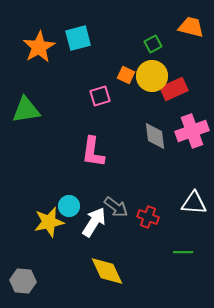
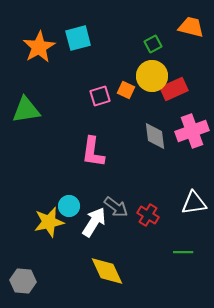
orange square: moved 15 px down
white triangle: rotated 12 degrees counterclockwise
red cross: moved 2 px up; rotated 10 degrees clockwise
